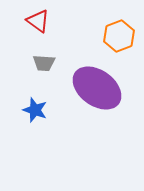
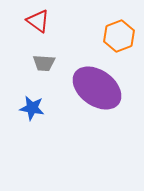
blue star: moved 3 px left, 2 px up; rotated 10 degrees counterclockwise
